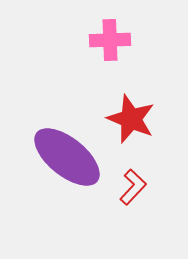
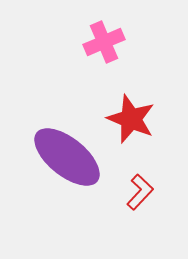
pink cross: moved 6 px left, 2 px down; rotated 21 degrees counterclockwise
red L-shape: moved 7 px right, 5 px down
